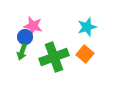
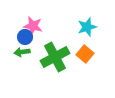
green arrow: rotated 63 degrees clockwise
green cross: moved 1 px right; rotated 8 degrees counterclockwise
